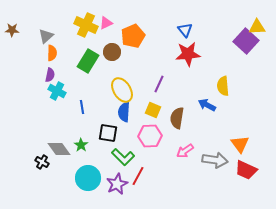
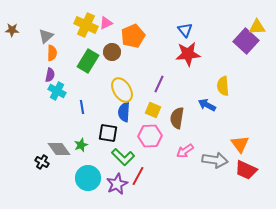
green star: rotated 16 degrees clockwise
